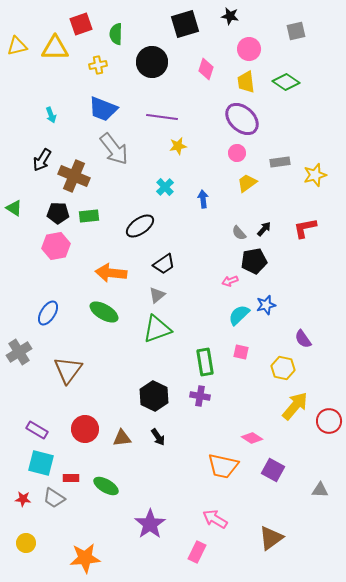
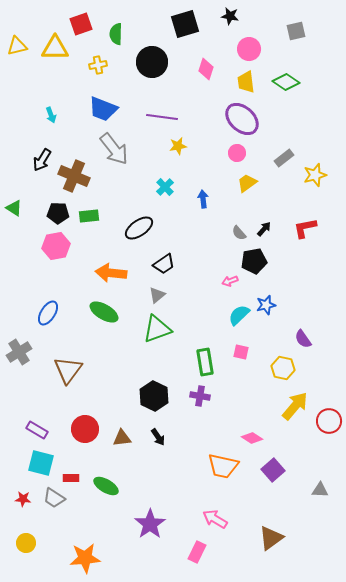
gray rectangle at (280, 162): moved 4 px right, 4 px up; rotated 30 degrees counterclockwise
black ellipse at (140, 226): moved 1 px left, 2 px down
purple square at (273, 470): rotated 20 degrees clockwise
